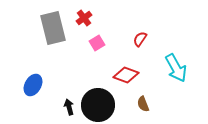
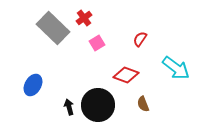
gray rectangle: rotated 32 degrees counterclockwise
cyan arrow: rotated 24 degrees counterclockwise
